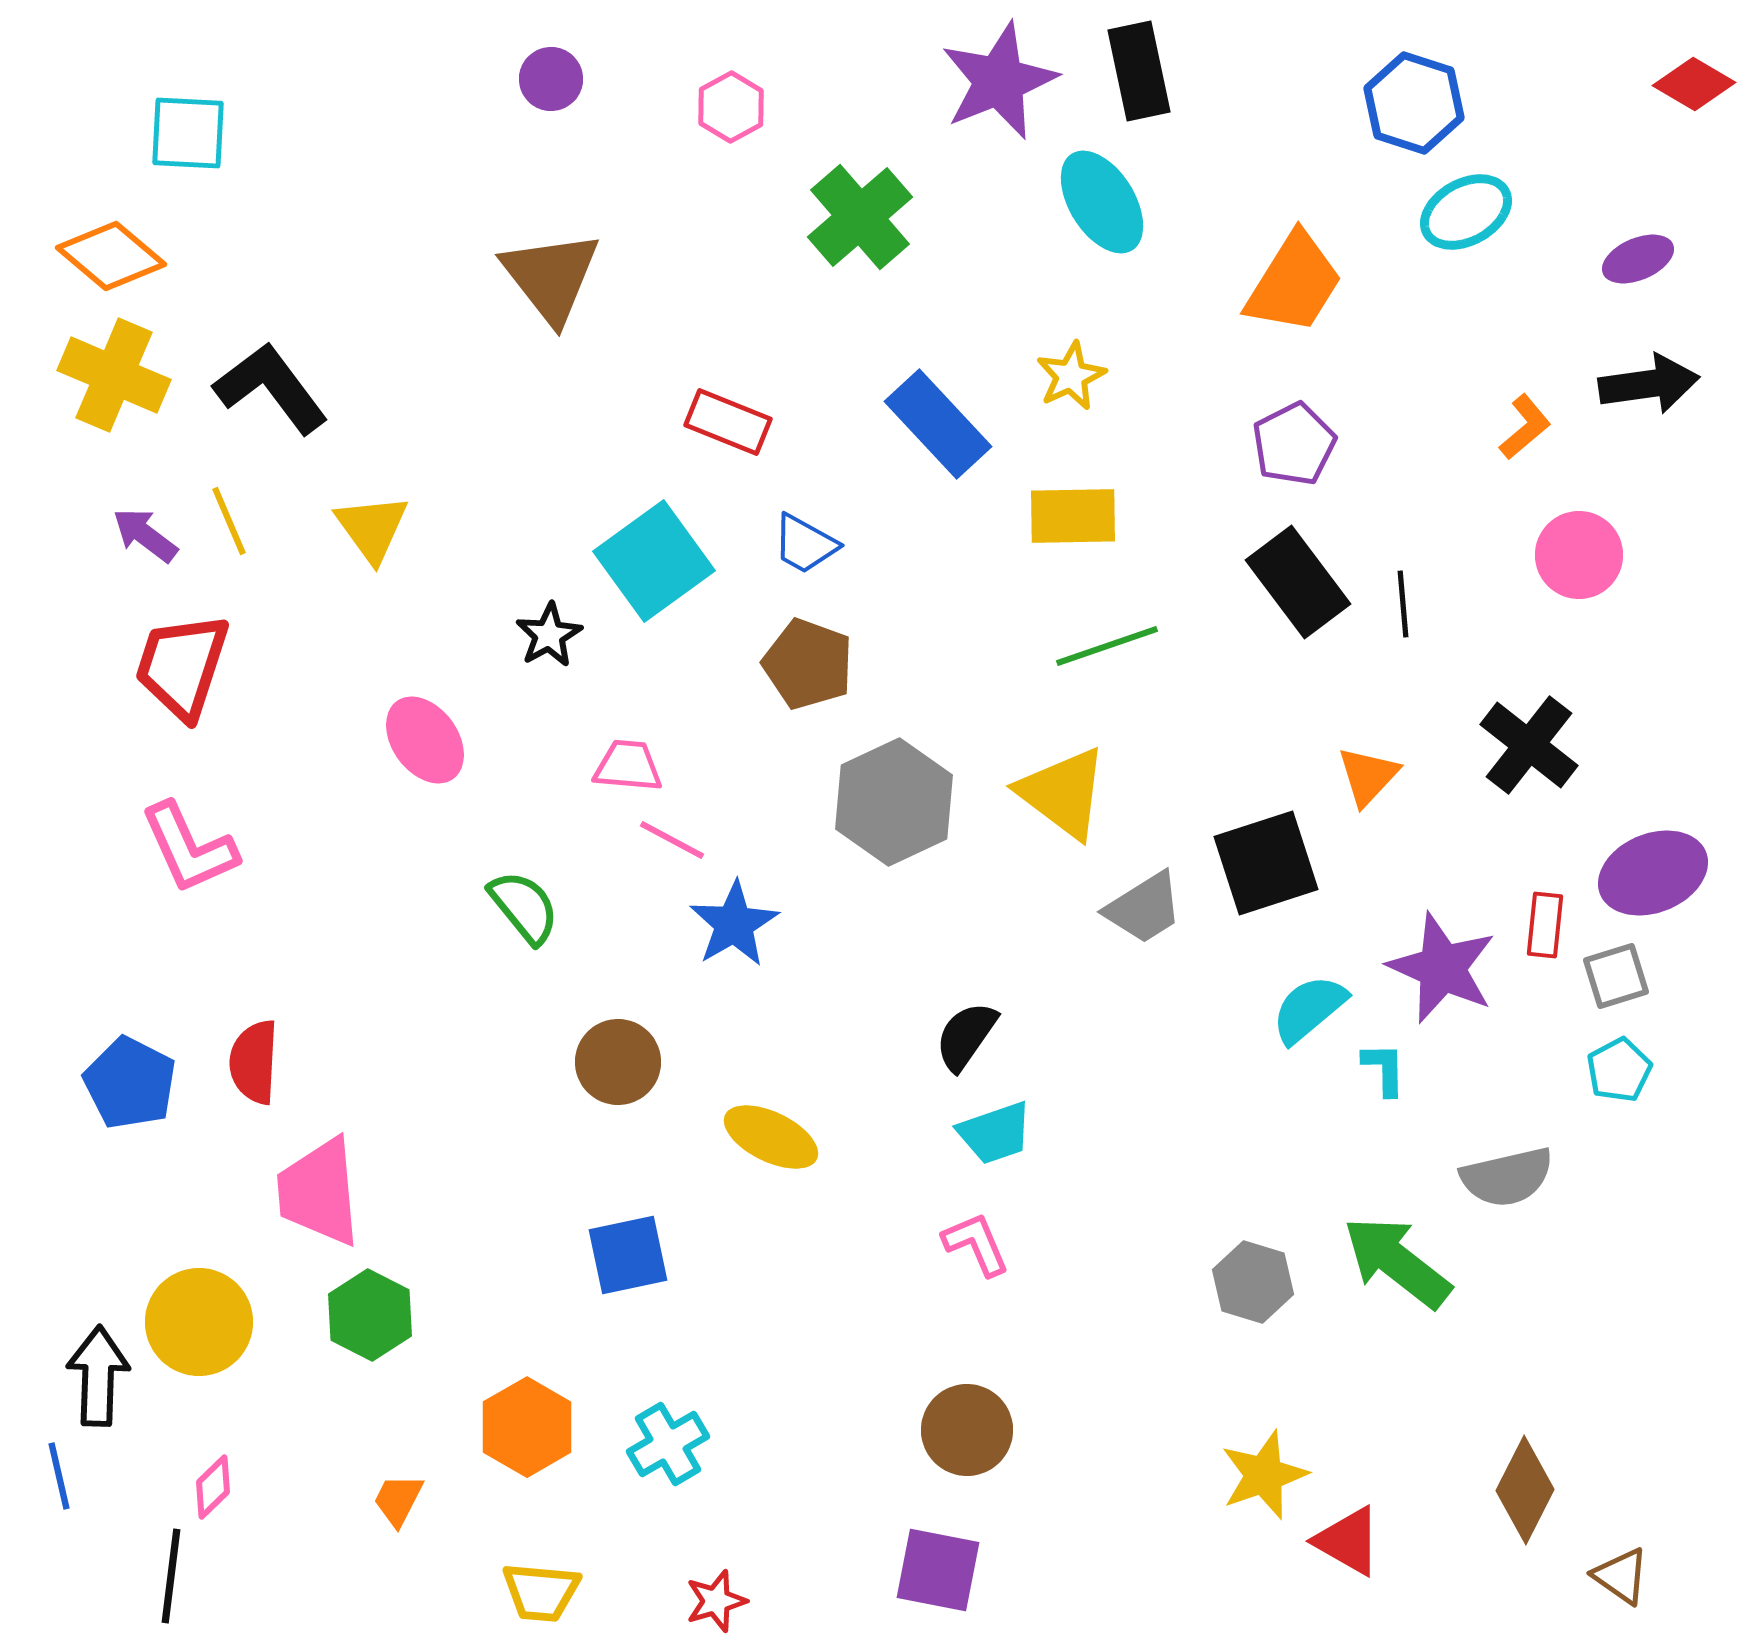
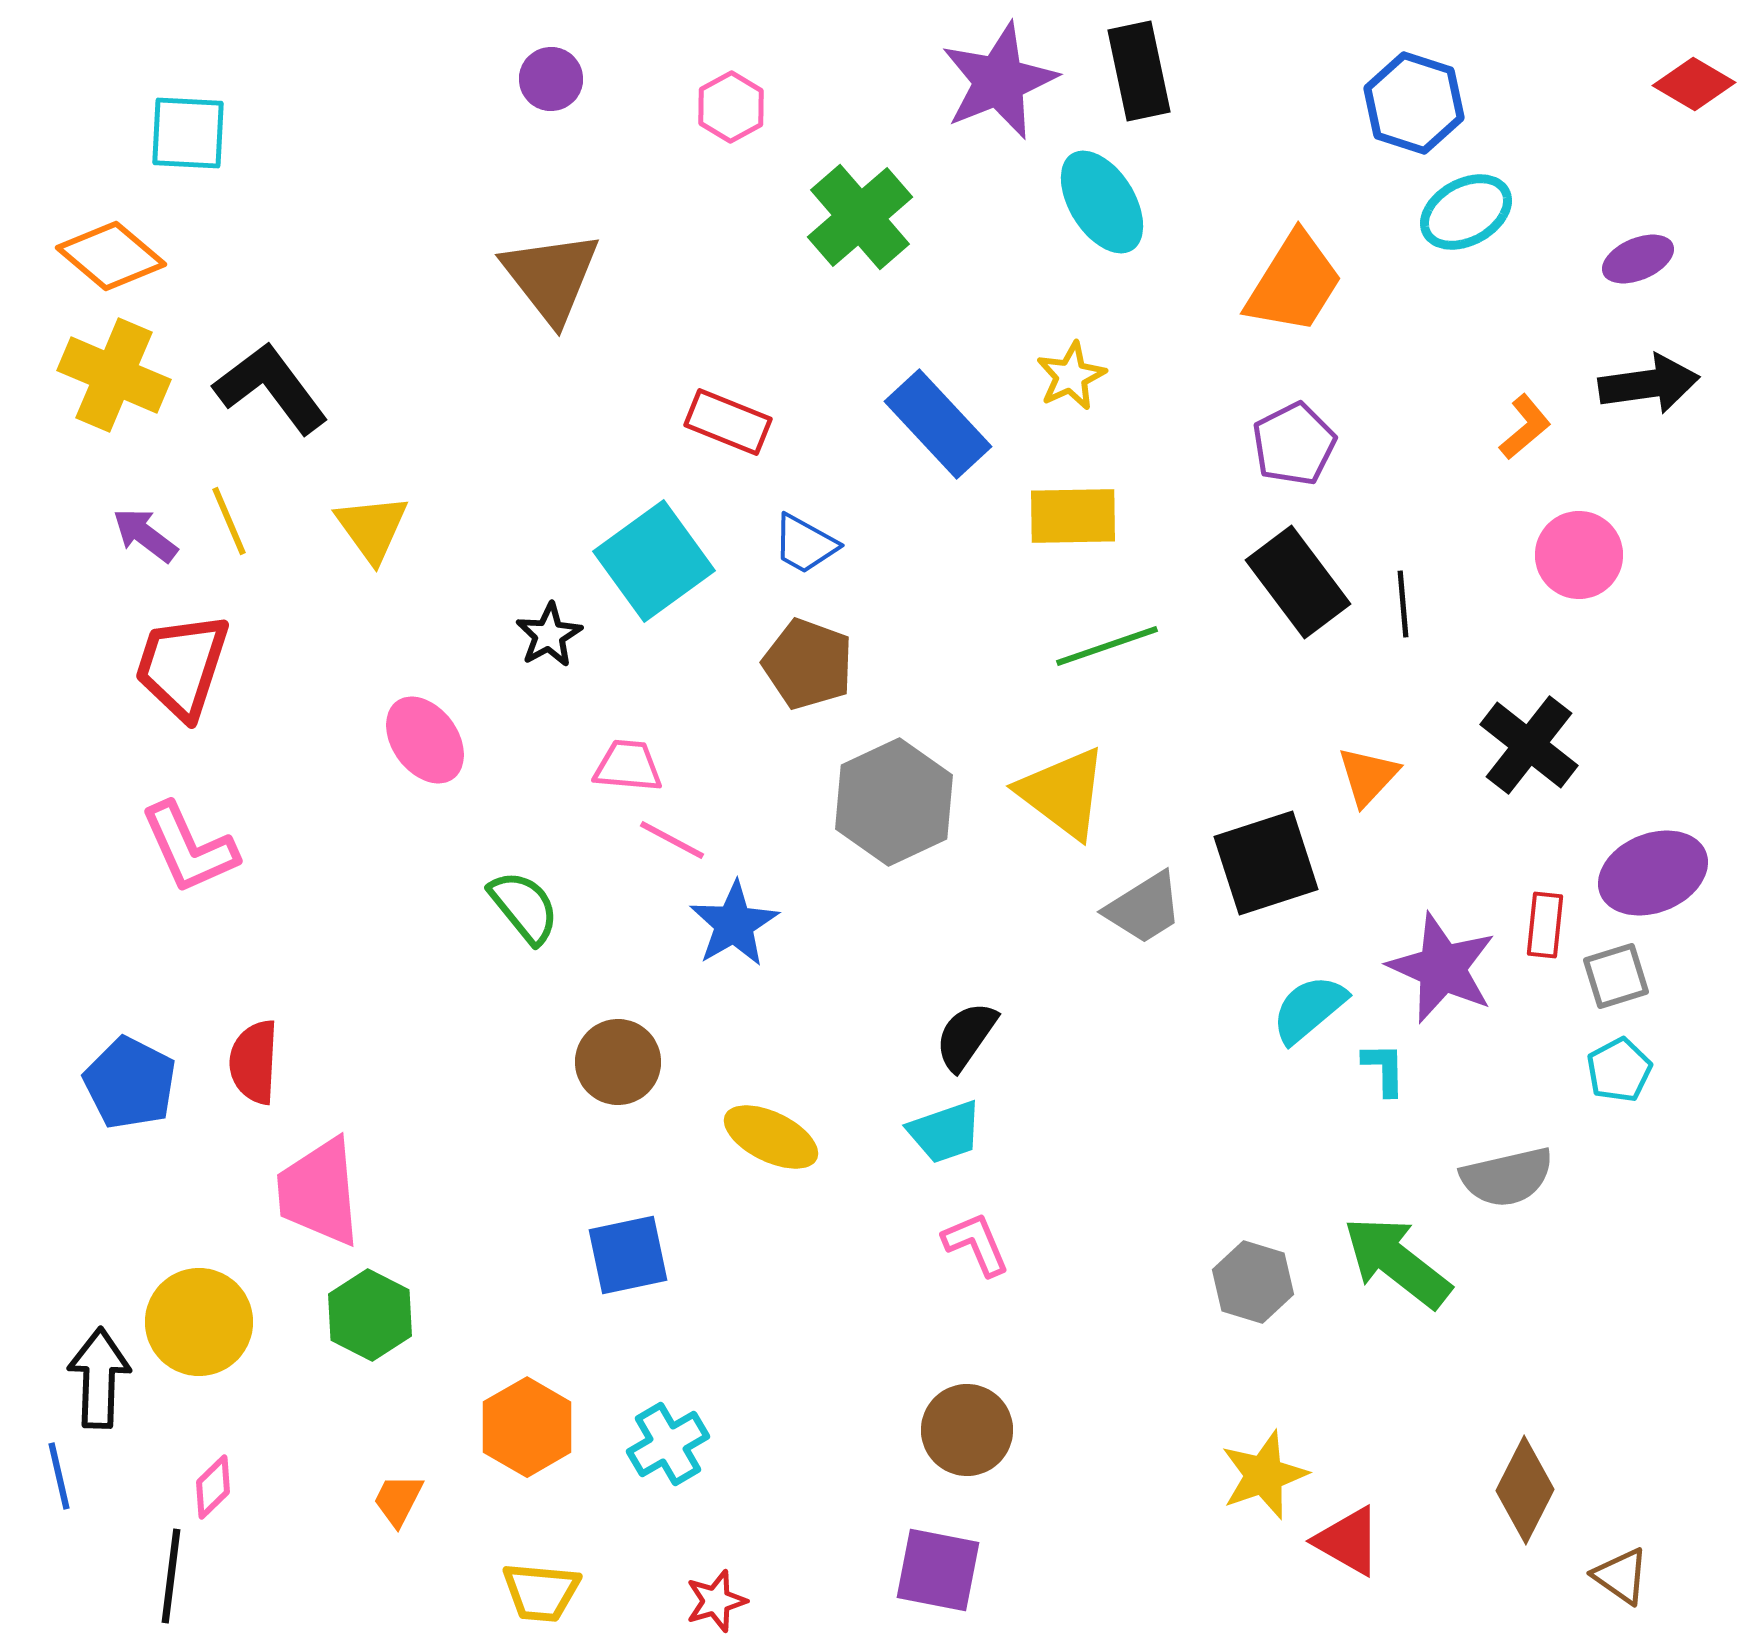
cyan trapezoid at (995, 1133): moved 50 px left, 1 px up
black arrow at (98, 1376): moved 1 px right, 2 px down
